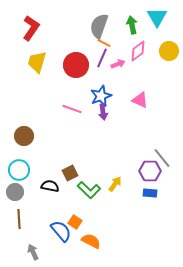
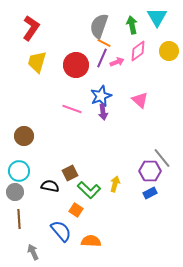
pink arrow: moved 1 px left, 2 px up
pink triangle: rotated 18 degrees clockwise
cyan circle: moved 1 px down
yellow arrow: rotated 21 degrees counterclockwise
blue rectangle: rotated 32 degrees counterclockwise
orange square: moved 1 px right, 12 px up
orange semicircle: rotated 24 degrees counterclockwise
